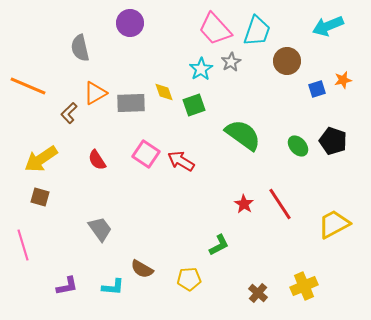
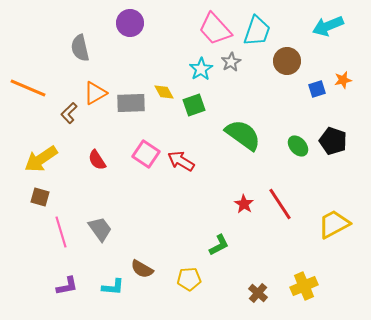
orange line: moved 2 px down
yellow diamond: rotated 10 degrees counterclockwise
pink line: moved 38 px right, 13 px up
